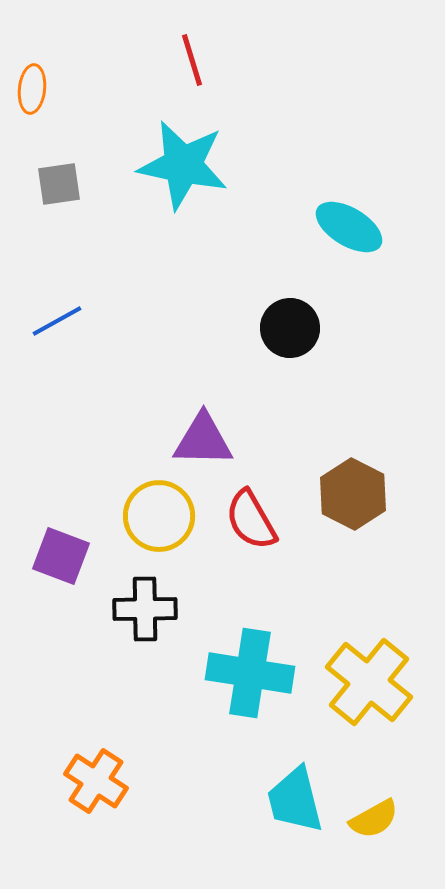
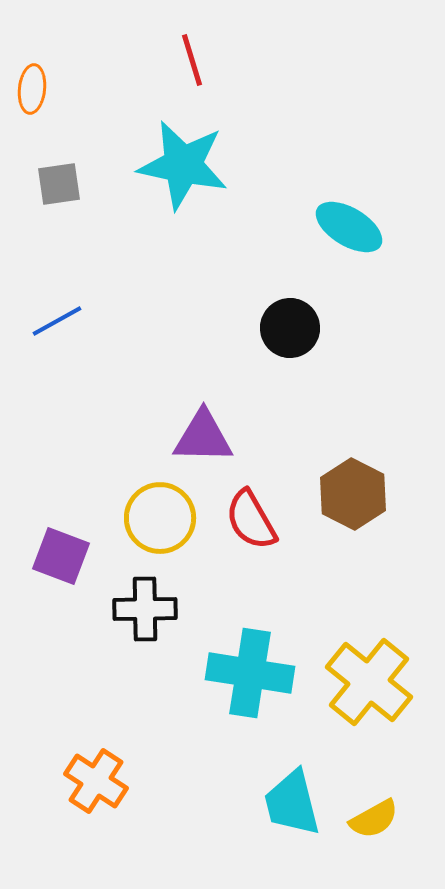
purple triangle: moved 3 px up
yellow circle: moved 1 px right, 2 px down
cyan trapezoid: moved 3 px left, 3 px down
